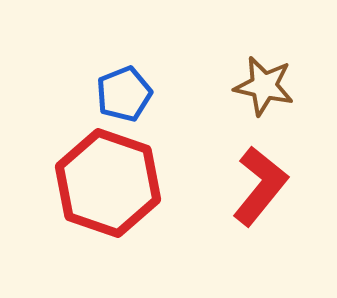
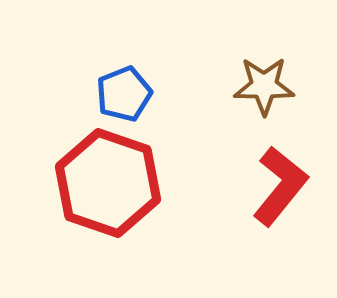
brown star: rotated 12 degrees counterclockwise
red L-shape: moved 20 px right
